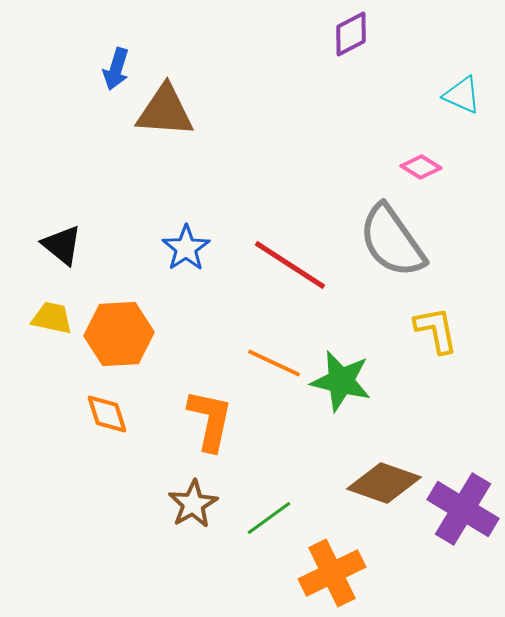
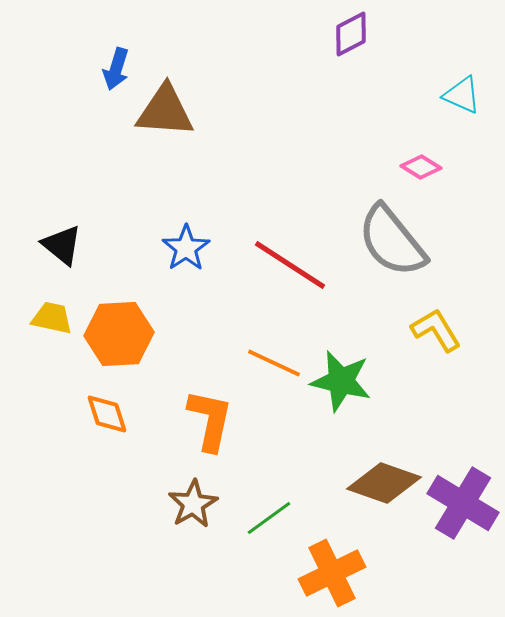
gray semicircle: rotated 4 degrees counterclockwise
yellow L-shape: rotated 20 degrees counterclockwise
purple cross: moved 6 px up
